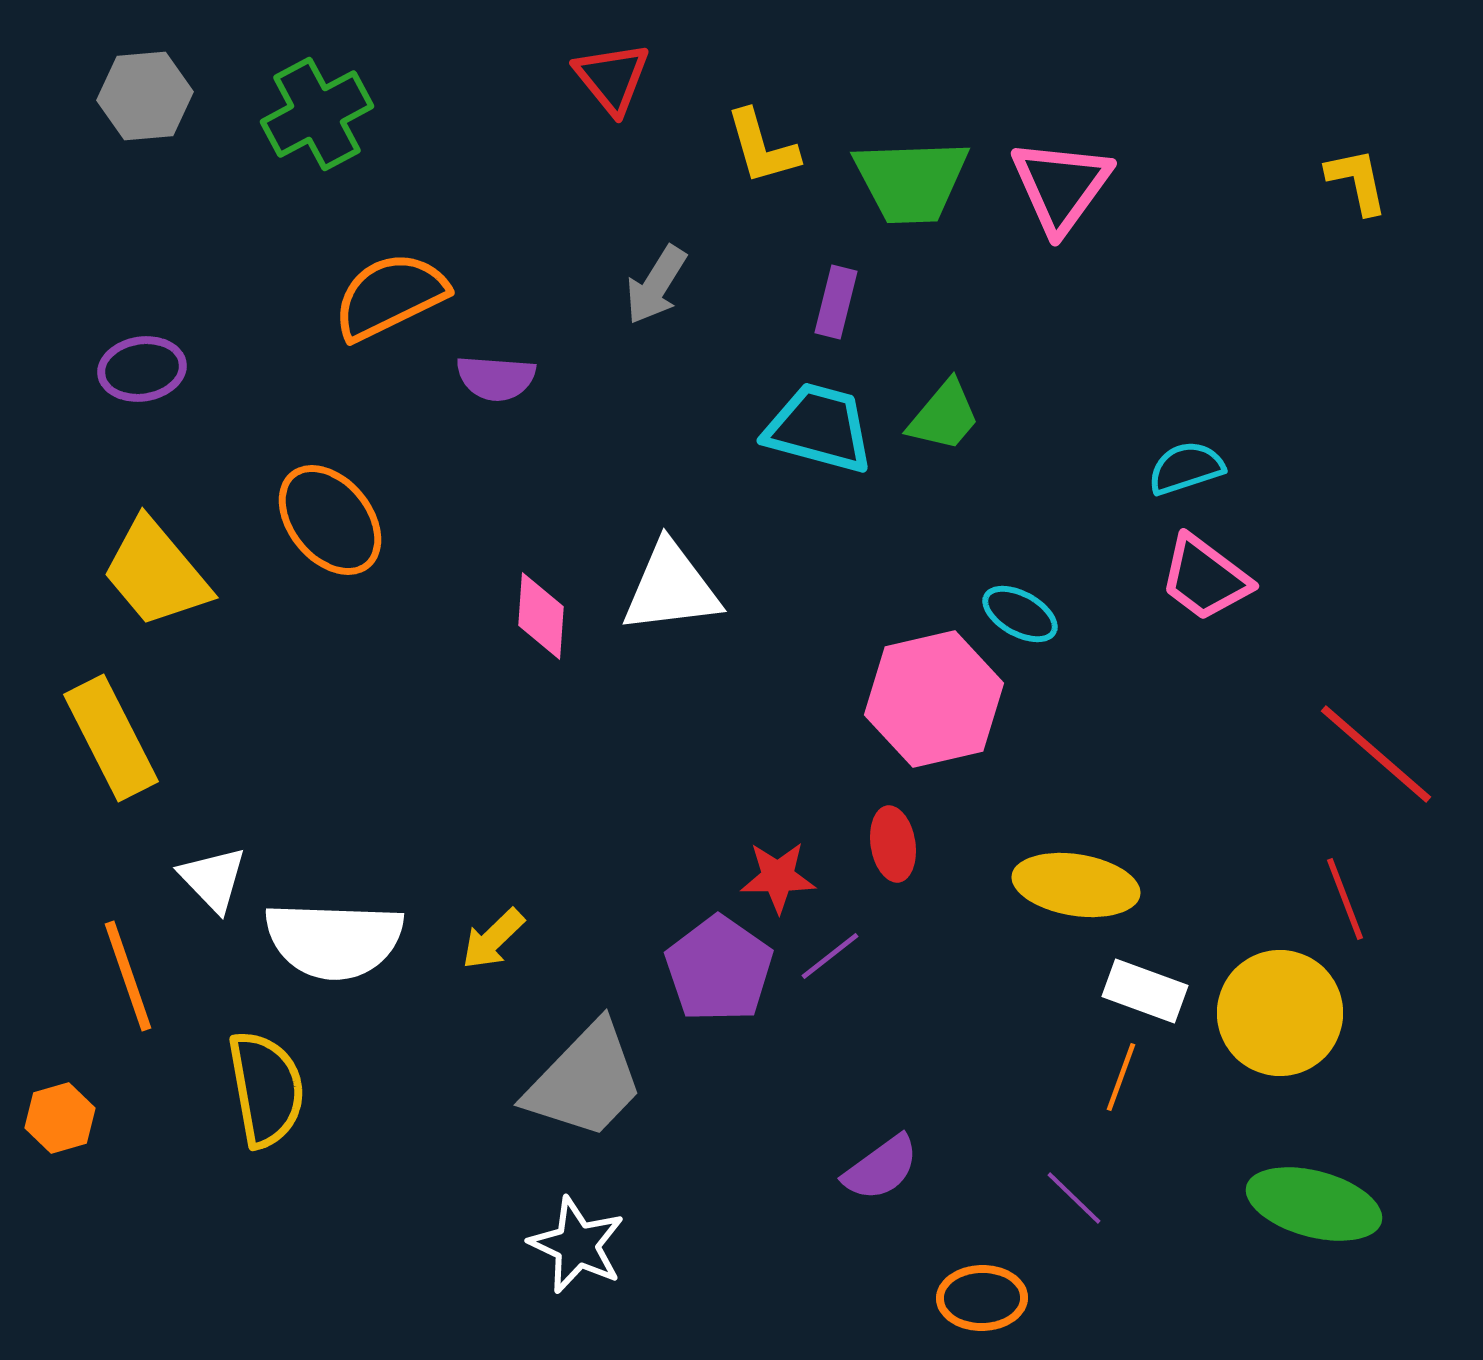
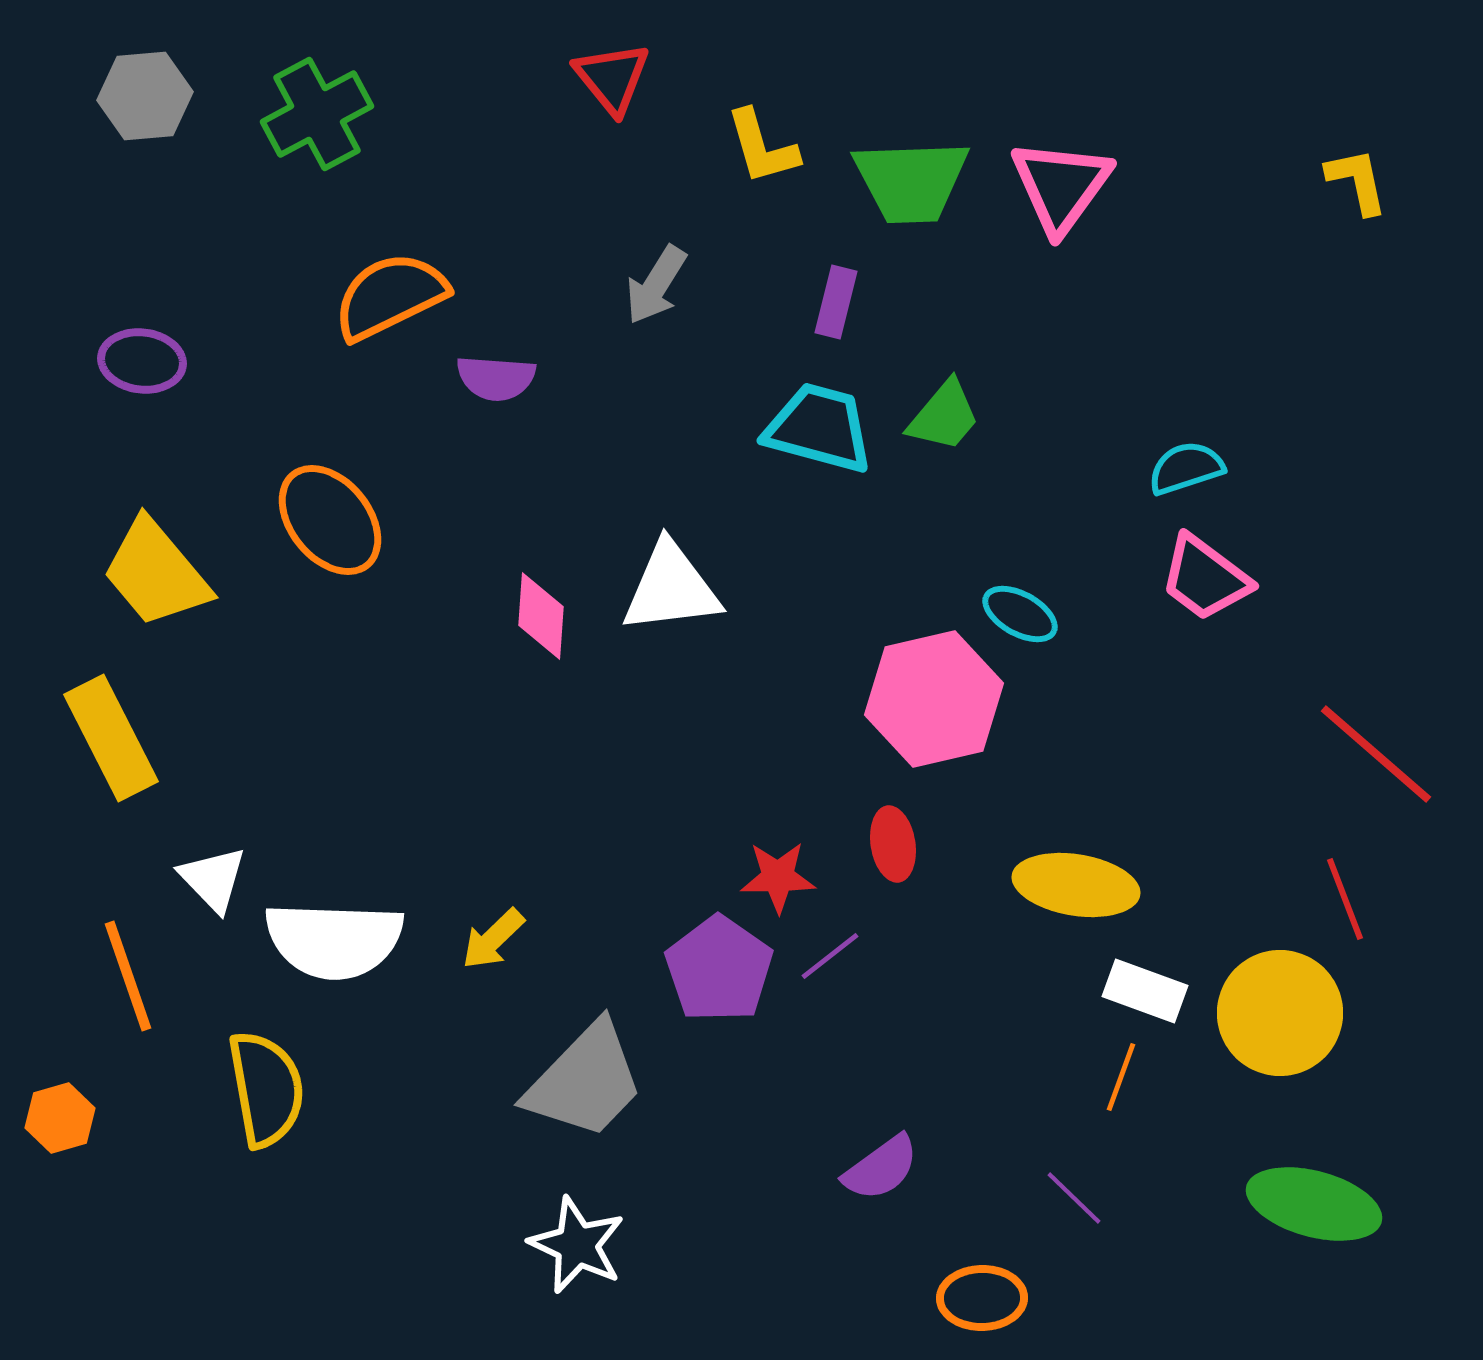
purple ellipse at (142, 369): moved 8 px up; rotated 16 degrees clockwise
